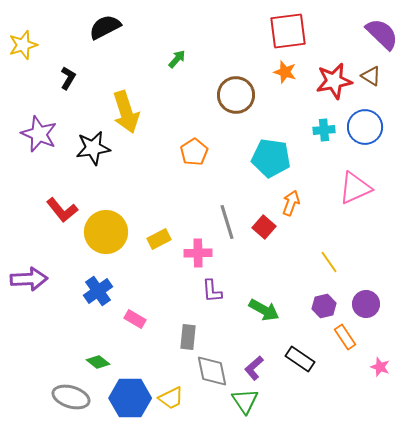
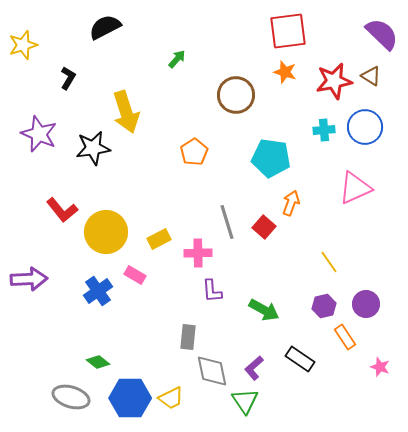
pink rectangle at (135, 319): moved 44 px up
